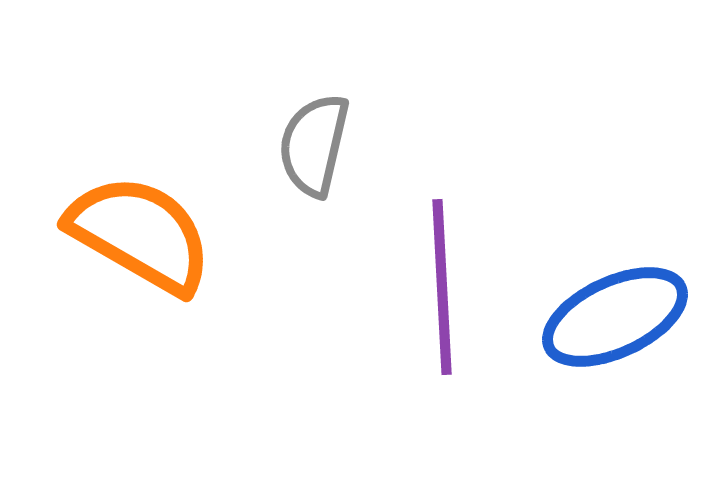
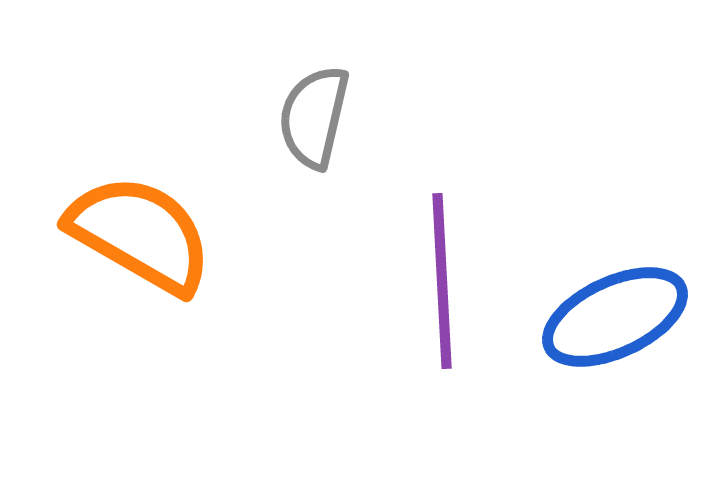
gray semicircle: moved 28 px up
purple line: moved 6 px up
